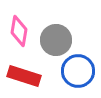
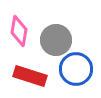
blue circle: moved 2 px left, 2 px up
red rectangle: moved 6 px right
